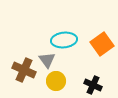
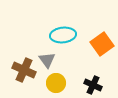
cyan ellipse: moved 1 px left, 5 px up
yellow circle: moved 2 px down
